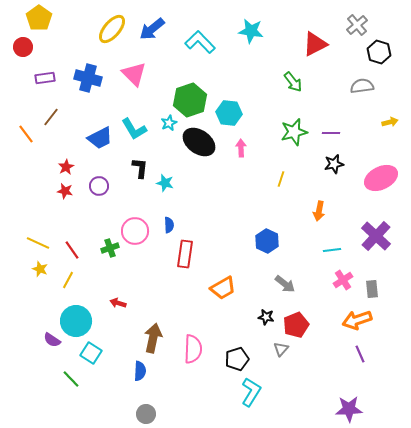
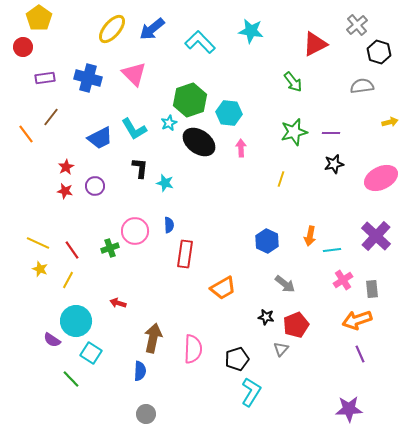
purple circle at (99, 186): moved 4 px left
orange arrow at (319, 211): moved 9 px left, 25 px down
